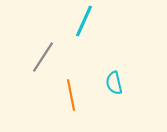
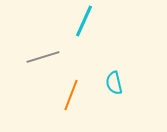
gray line: rotated 40 degrees clockwise
orange line: rotated 32 degrees clockwise
